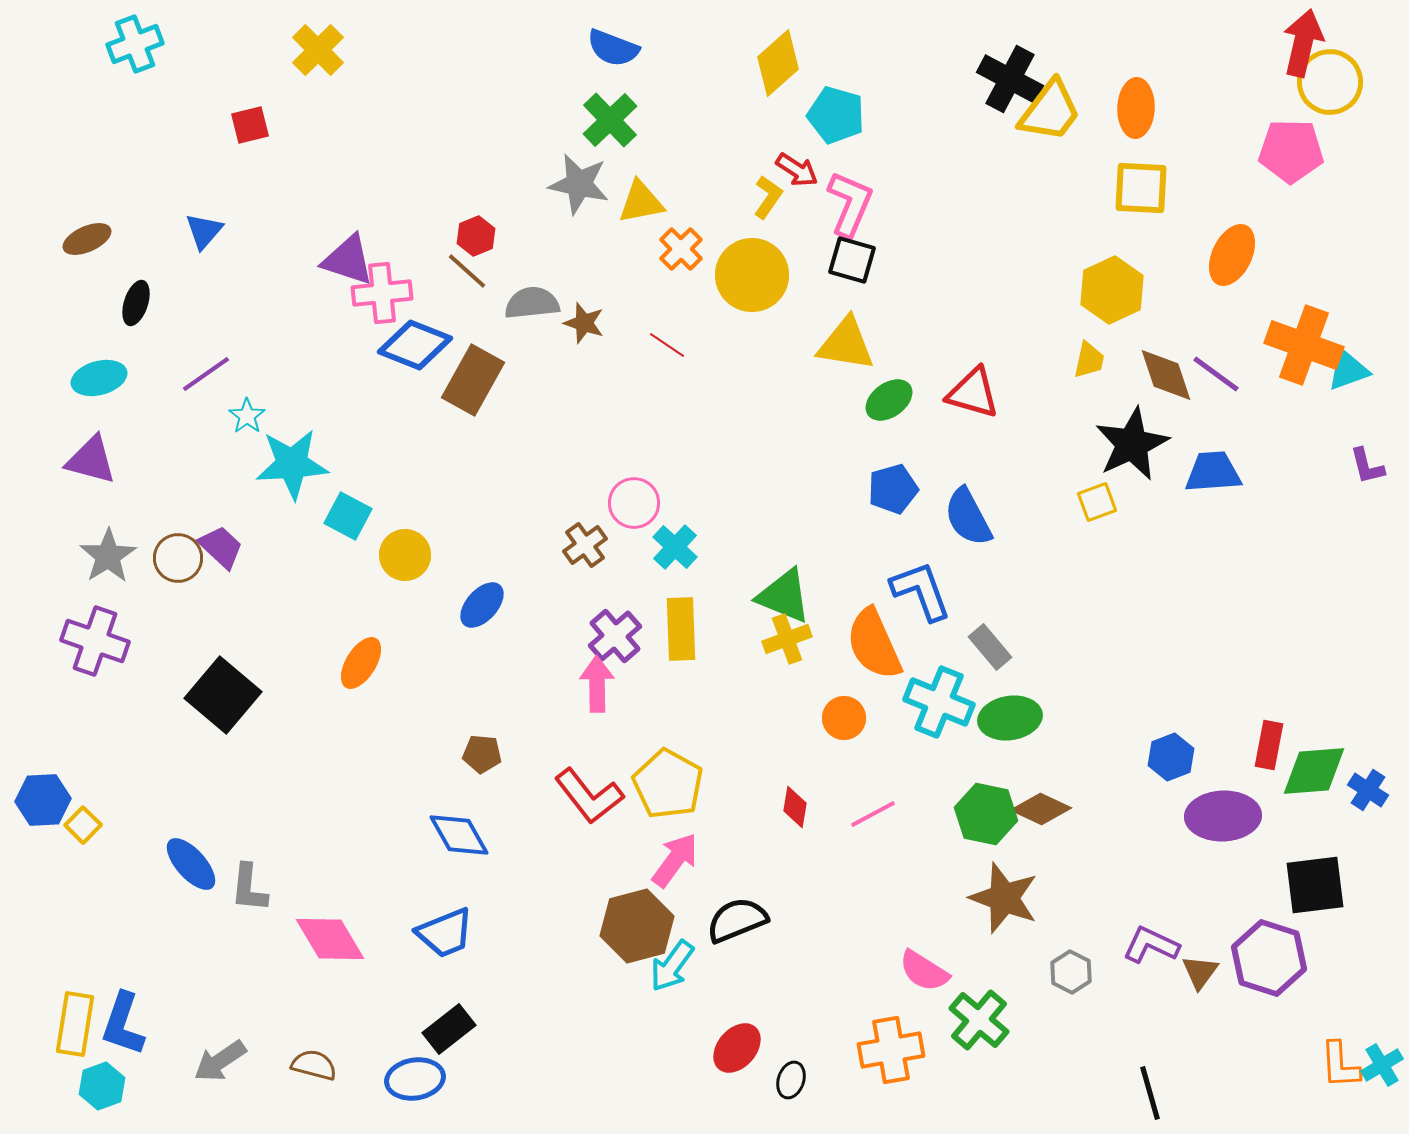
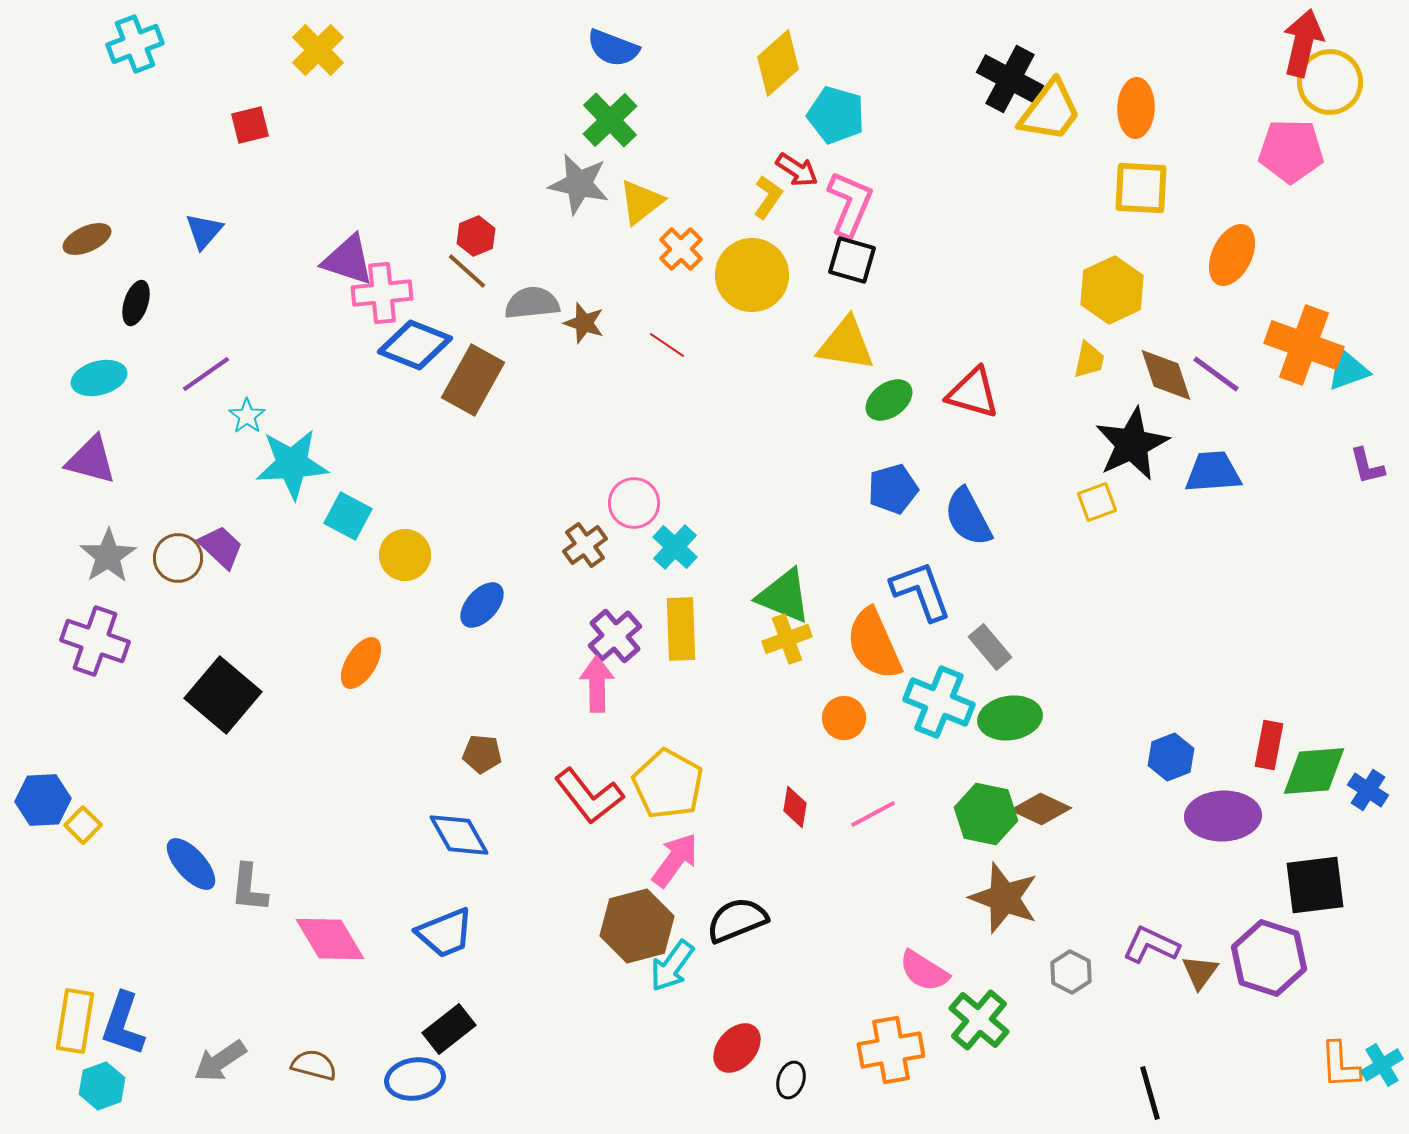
yellow triangle at (641, 202): rotated 27 degrees counterclockwise
yellow rectangle at (75, 1024): moved 3 px up
